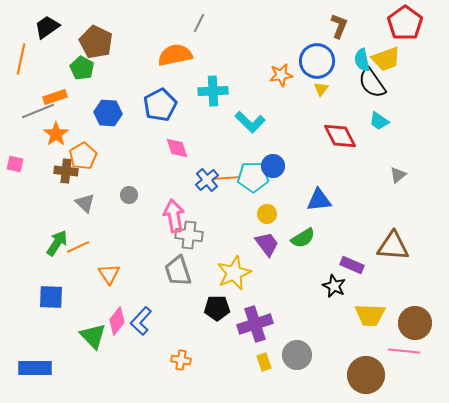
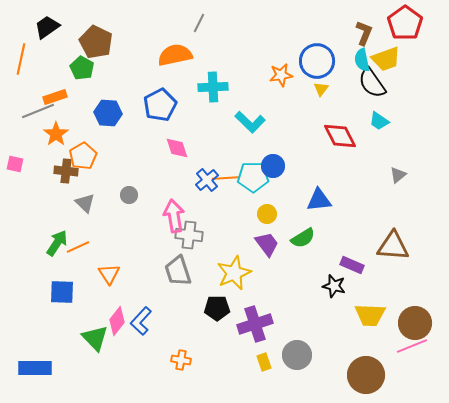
brown L-shape at (339, 26): moved 25 px right, 7 px down
cyan cross at (213, 91): moved 4 px up
black star at (334, 286): rotated 10 degrees counterclockwise
blue square at (51, 297): moved 11 px right, 5 px up
green triangle at (93, 336): moved 2 px right, 2 px down
pink line at (404, 351): moved 8 px right, 5 px up; rotated 28 degrees counterclockwise
